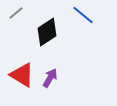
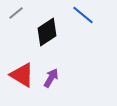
purple arrow: moved 1 px right
